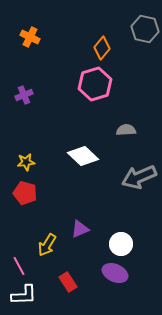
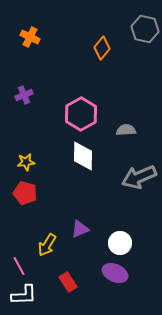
pink hexagon: moved 14 px left, 30 px down; rotated 12 degrees counterclockwise
white diamond: rotated 48 degrees clockwise
white circle: moved 1 px left, 1 px up
